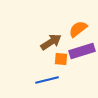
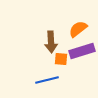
brown arrow: rotated 120 degrees clockwise
